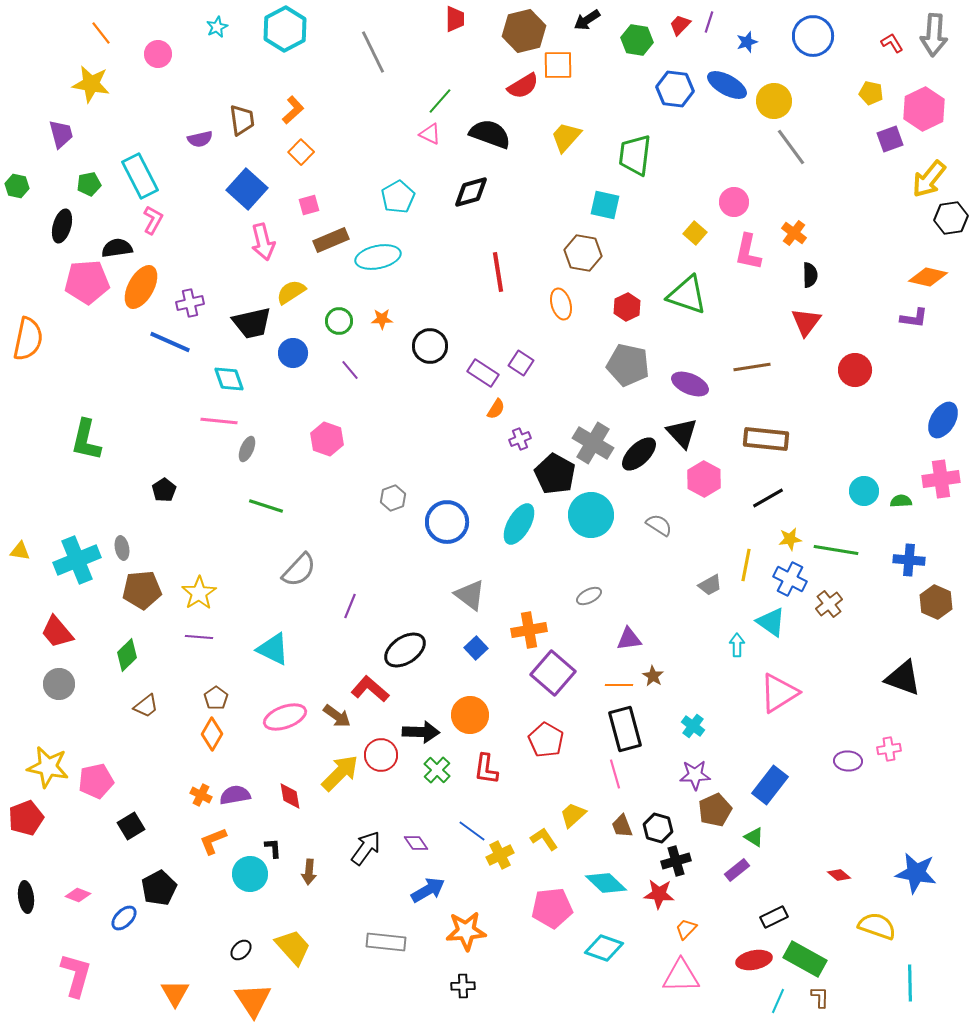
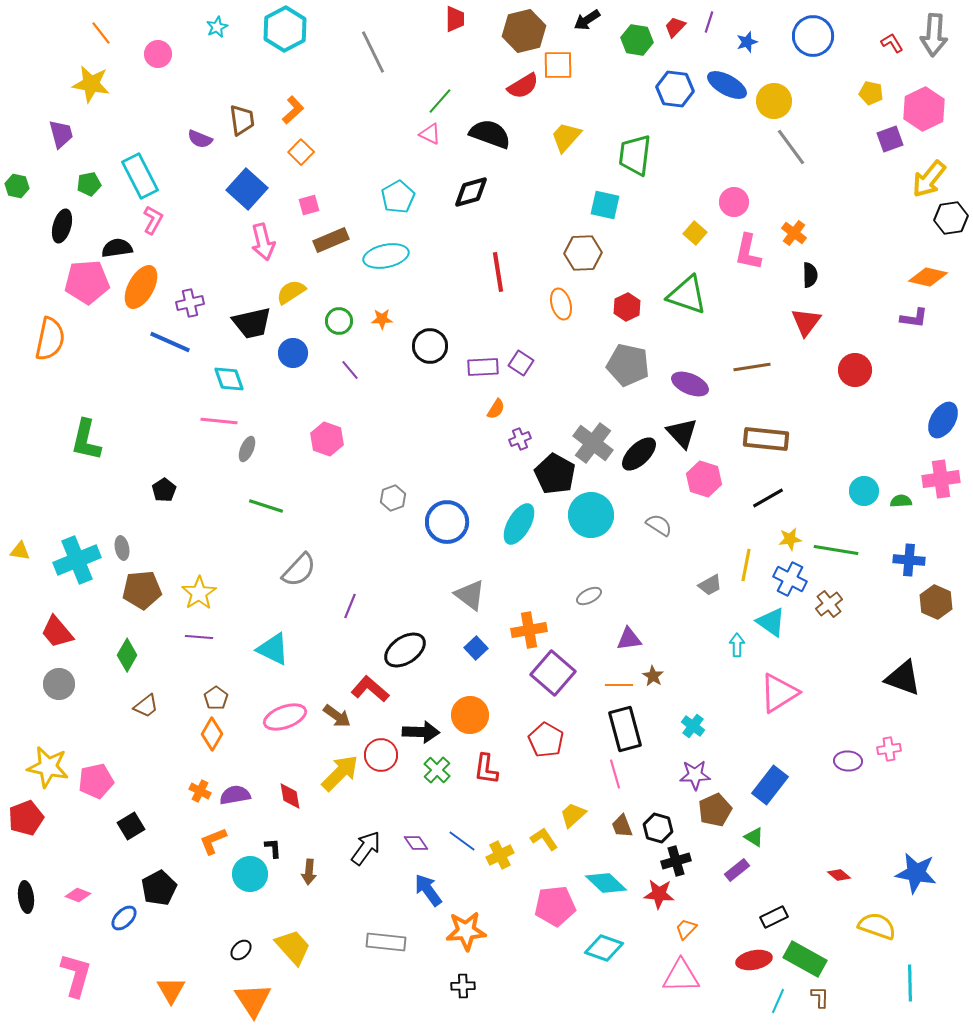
red trapezoid at (680, 25): moved 5 px left, 2 px down
purple semicircle at (200, 139): rotated 35 degrees clockwise
brown hexagon at (583, 253): rotated 12 degrees counterclockwise
cyan ellipse at (378, 257): moved 8 px right, 1 px up
orange semicircle at (28, 339): moved 22 px right
purple rectangle at (483, 373): moved 6 px up; rotated 36 degrees counterclockwise
gray cross at (593, 443): rotated 6 degrees clockwise
pink hexagon at (704, 479): rotated 12 degrees counterclockwise
green diamond at (127, 655): rotated 16 degrees counterclockwise
orange cross at (201, 795): moved 1 px left, 4 px up
blue line at (472, 831): moved 10 px left, 10 px down
blue arrow at (428, 890): rotated 96 degrees counterclockwise
pink pentagon at (552, 908): moved 3 px right, 2 px up
orange triangle at (175, 993): moved 4 px left, 3 px up
